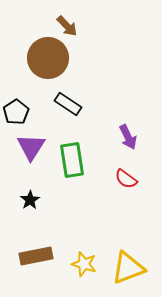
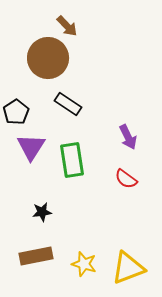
black star: moved 12 px right, 12 px down; rotated 24 degrees clockwise
